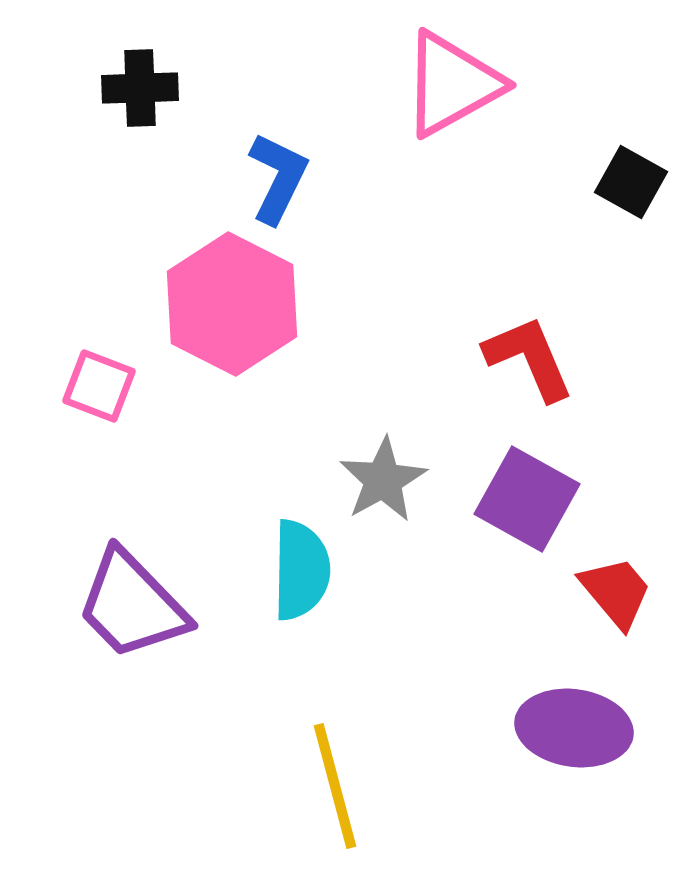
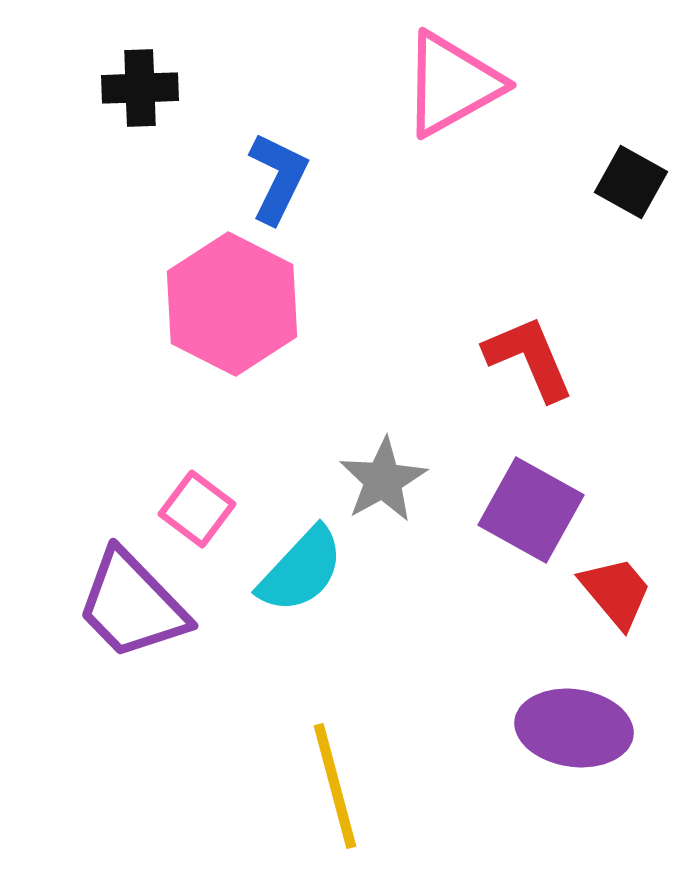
pink square: moved 98 px right, 123 px down; rotated 16 degrees clockwise
purple square: moved 4 px right, 11 px down
cyan semicircle: rotated 42 degrees clockwise
